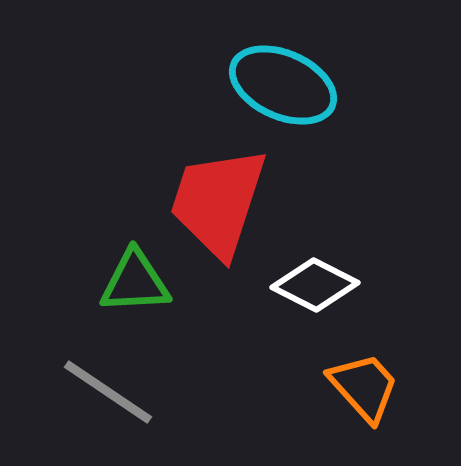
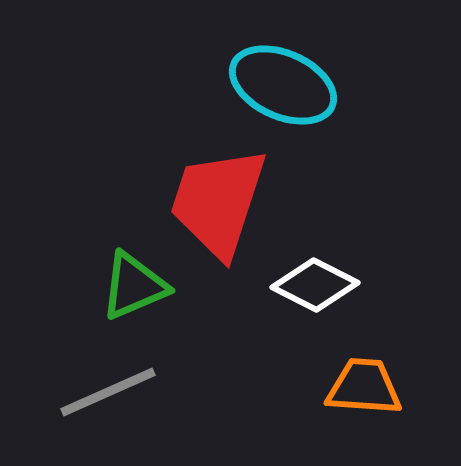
green triangle: moved 1 px left, 4 px down; rotated 20 degrees counterclockwise
orange trapezoid: rotated 44 degrees counterclockwise
gray line: rotated 58 degrees counterclockwise
